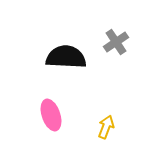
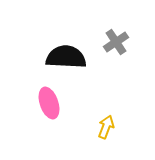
pink ellipse: moved 2 px left, 12 px up
